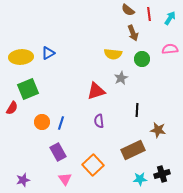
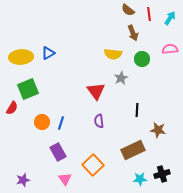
red triangle: rotated 48 degrees counterclockwise
